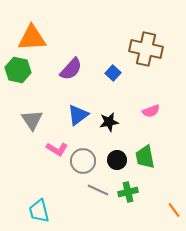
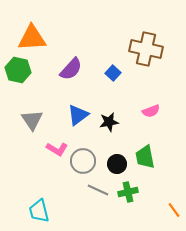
black circle: moved 4 px down
